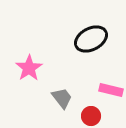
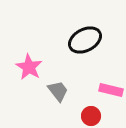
black ellipse: moved 6 px left, 1 px down
pink star: moved 1 px up; rotated 8 degrees counterclockwise
gray trapezoid: moved 4 px left, 7 px up
